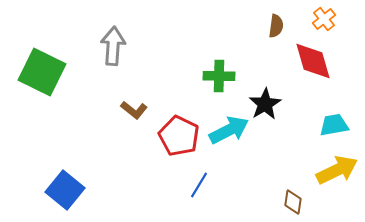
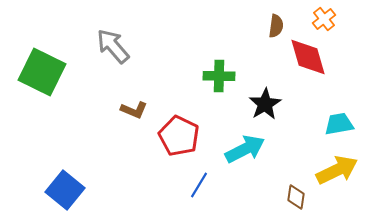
gray arrow: rotated 45 degrees counterclockwise
red diamond: moved 5 px left, 4 px up
brown L-shape: rotated 16 degrees counterclockwise
cyan trapezoid: moved 5 px right, 1 px up
cyan arrow: moved 16 px right, 19 px down
brown diamond: moved 3 px right, 5 px up
